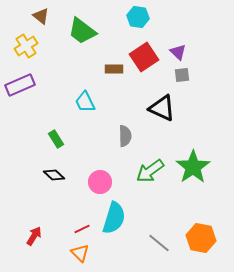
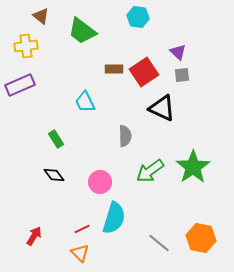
yellow cross: rotated 25 degrees clockwise
red square: moved 15 px down
black diamond: rotated 10 degrees clockwise
